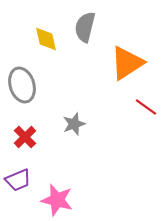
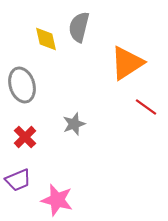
gray semicircle: moved 6 px left
